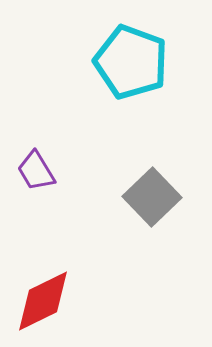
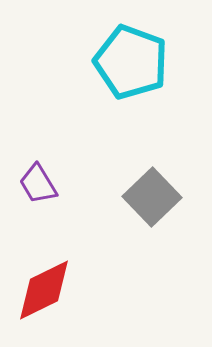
purple trapezoid: moved 2 px right, 13 px down
red diamond: moved 1 px right, 11 px up
